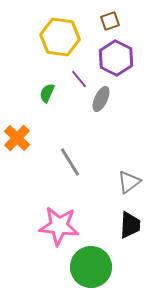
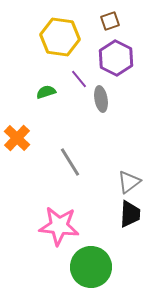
green semicircle: moved 1 px left, 1 px up; rotated 48 degrees clockwise
gray ellipse: rotated 35 degrees counterclockwise
black trapezoid: moved 11 px up
